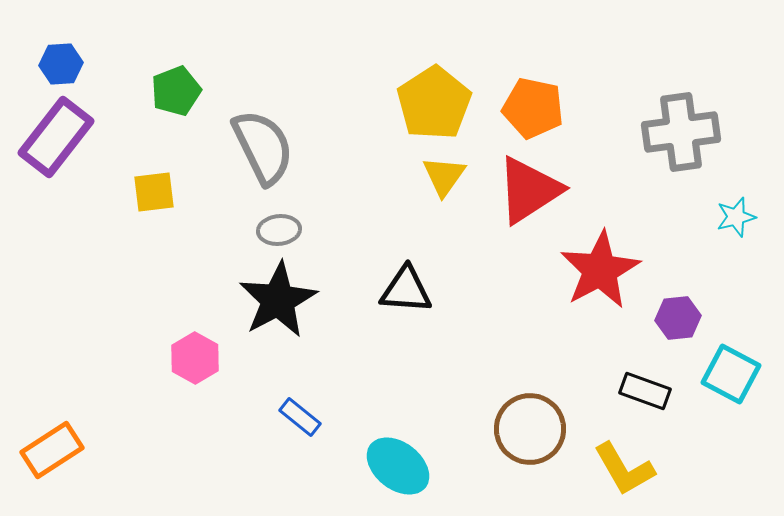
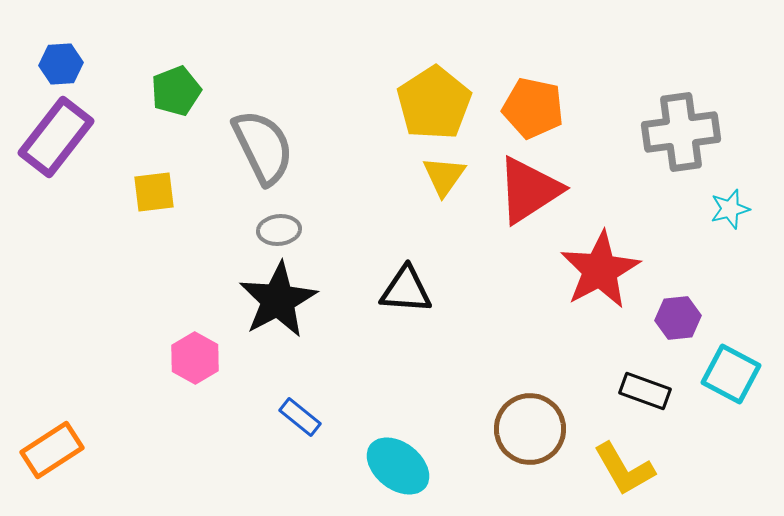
cyan star: moved 6 px left, 8 px up
